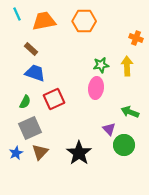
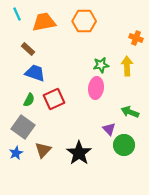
orange trapezoid: moved 1 px down
brown rectangle: moved 3 px left
green semicircle: moved 4 px right, 2 px up
gray square: moved 7 px left, 1 px up; rotated 30 degrees counterclockwise
brown triangle: moved 3 px right, 2 px up
